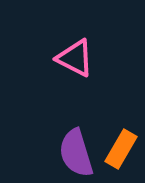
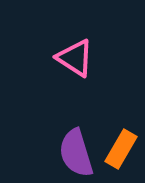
pink triangle: rotated 6 degrees clockwise
